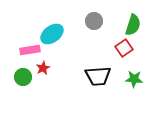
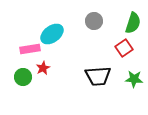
green semicircle: moved 2 px up
pink rectangle: moved 1 px up
